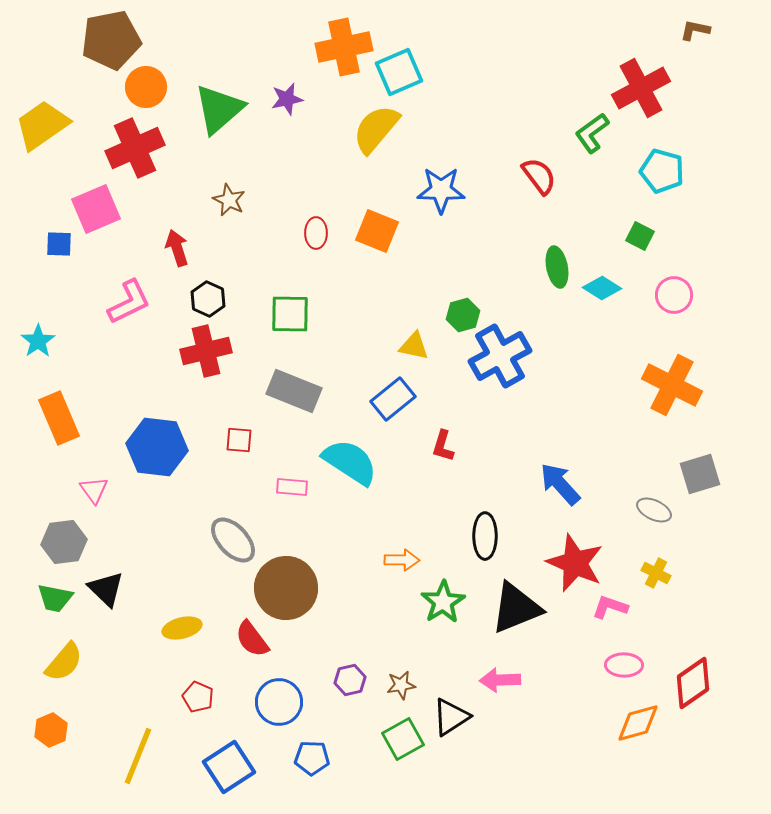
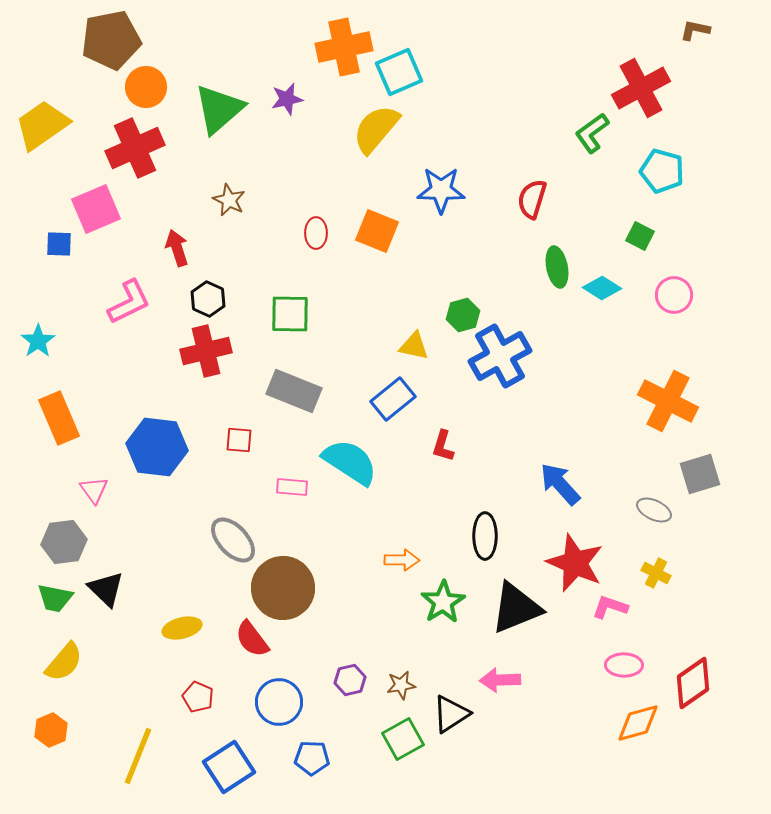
red semicircle at (539, 176): moved 7 px left, 23 px down; rotated 126 degrees counterclockwise
orange cross at (672, 385): moved 4 px left, 16 px down
brown circle at (286, 588): moved 3 px left
black triangle at (451, 717): moved 3 px up
